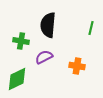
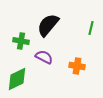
black semicircle: rotated 35 degrees clockwise
purple semicircle: rotated 54 degrees clockwise
